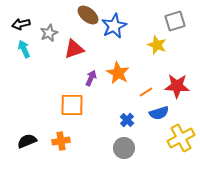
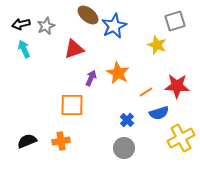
gray star: moved 3 px left, 7 px up
